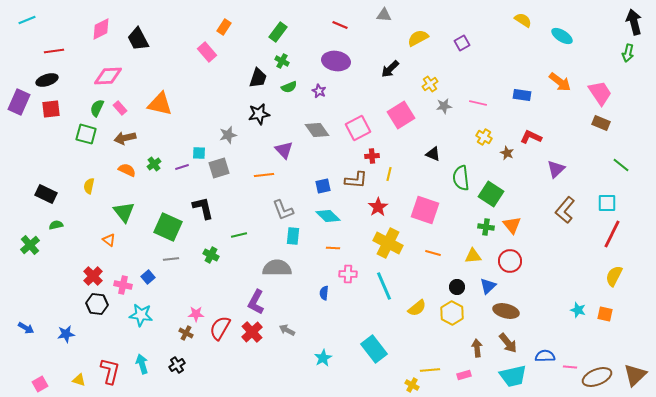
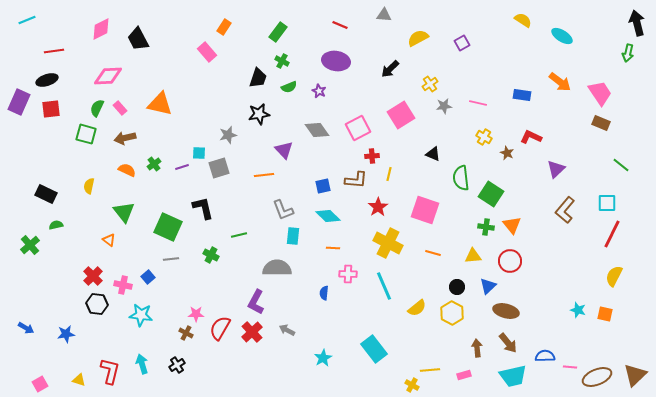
black arrow at (634, 22): moved 3 px right, 1 px down
